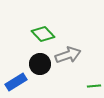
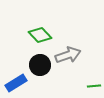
green diamond: moved 3 px left, 1 px down
black circle: moved 1 px down
blue rectangle: moved 1 px down
